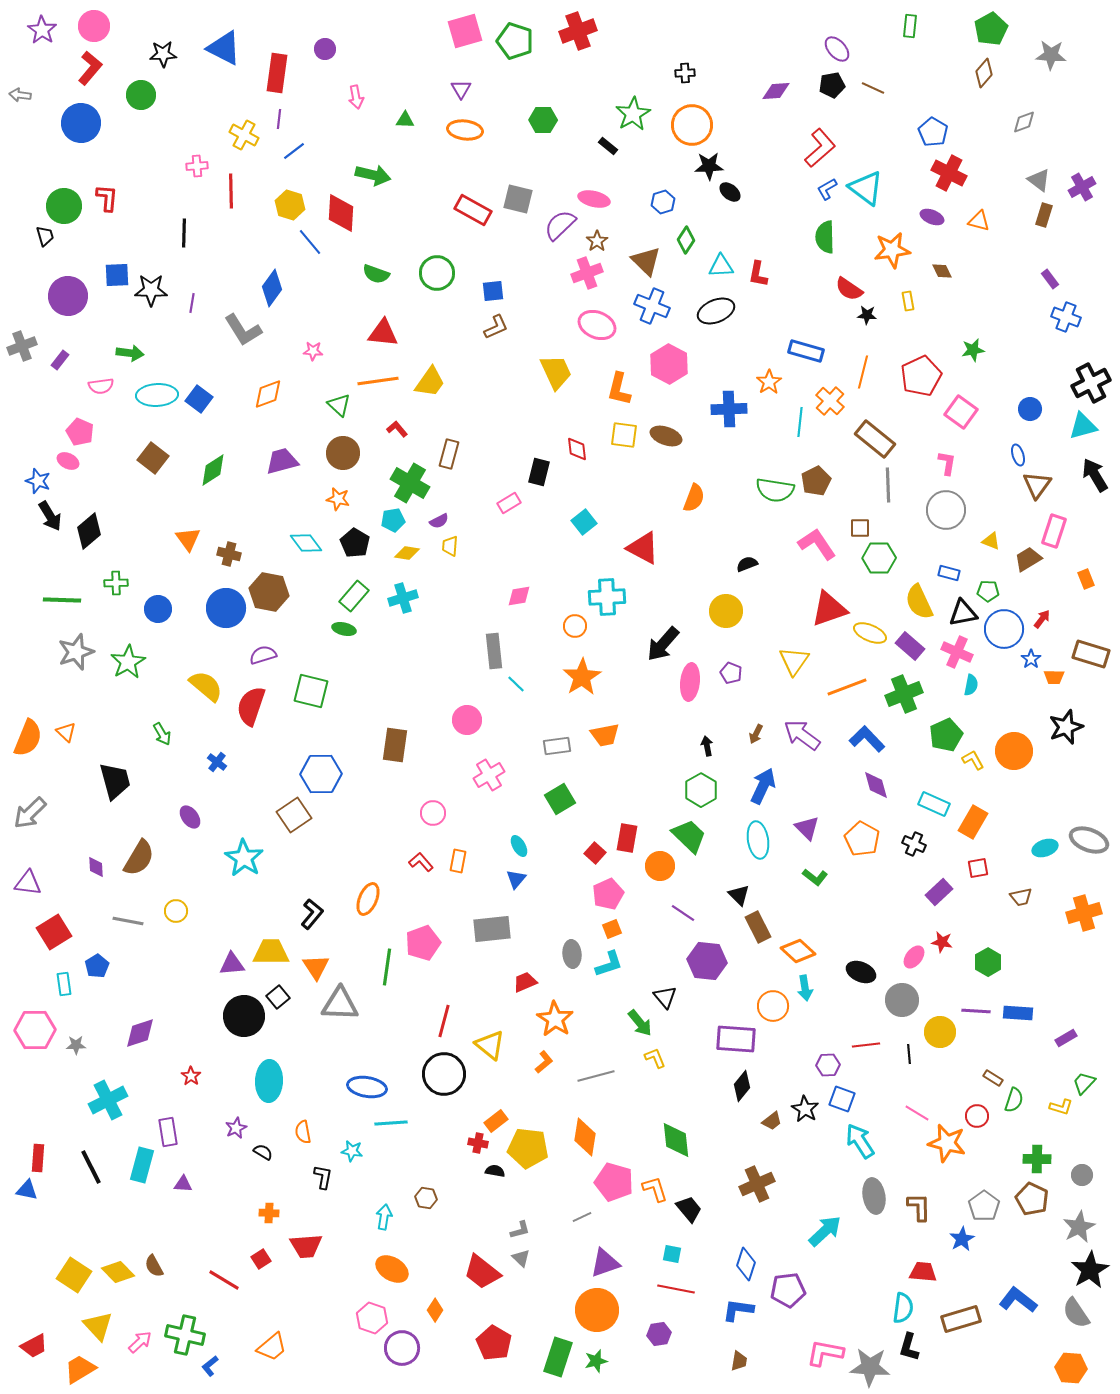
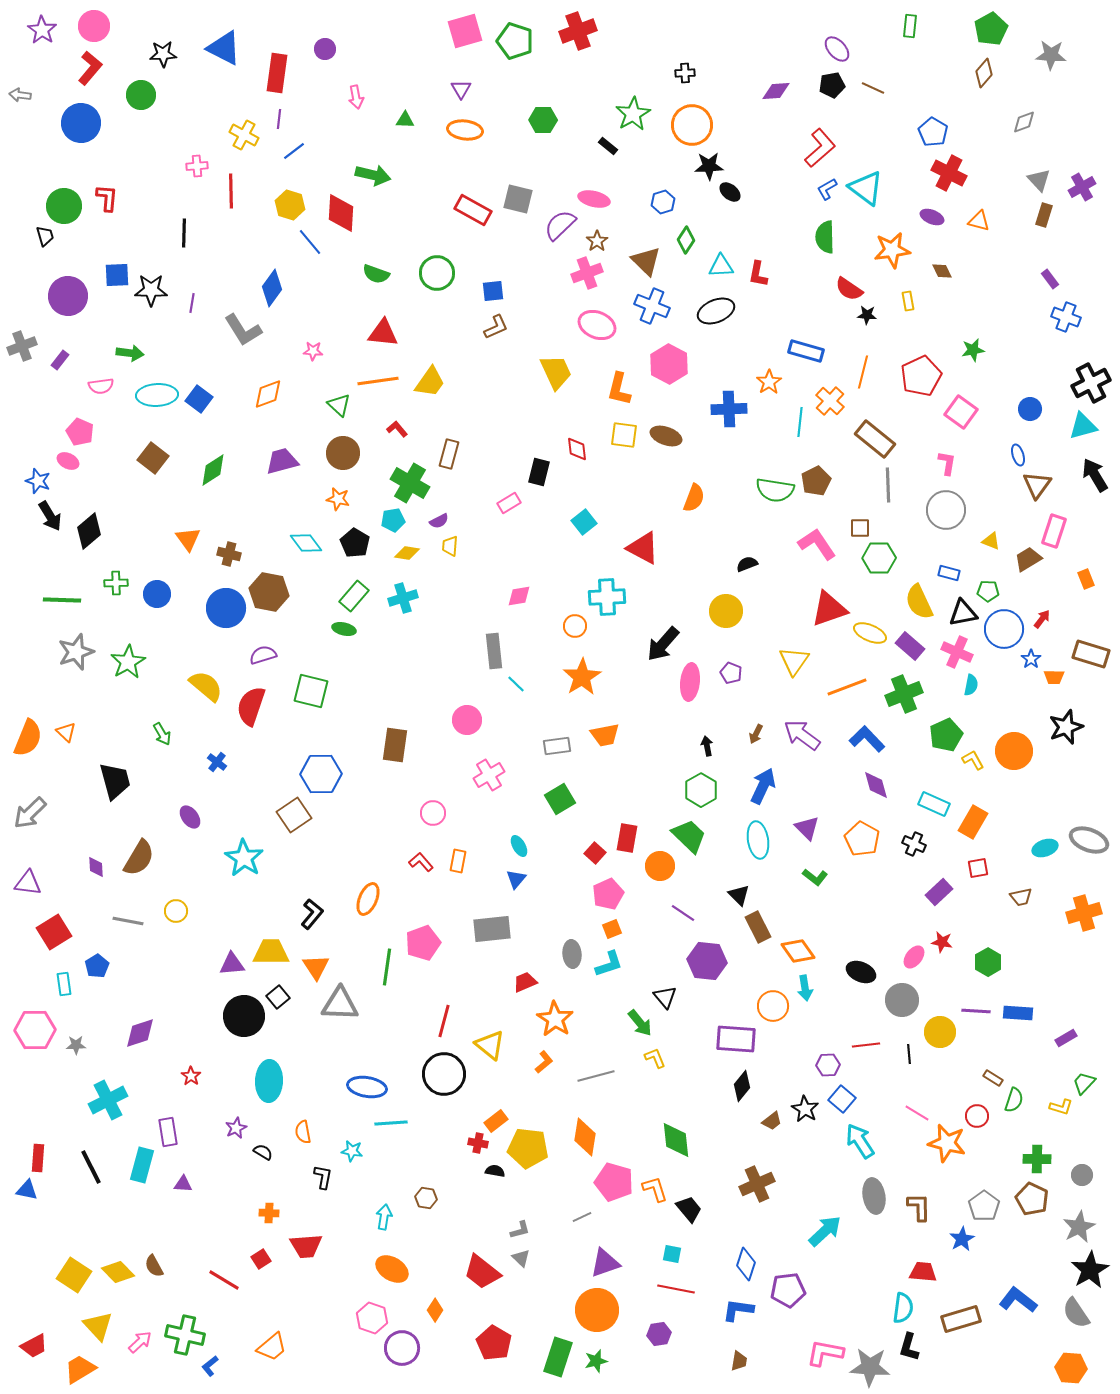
gray triangle at (1039, 180): rotated 10 degrees clockwise
blue circle at (158, 609): moved 1 px left, 15 px up
orange diamond at (798, 951): rotated 12 degrees clockwise
blue square at (842, 1099): rotated 20 degrees clockwise
